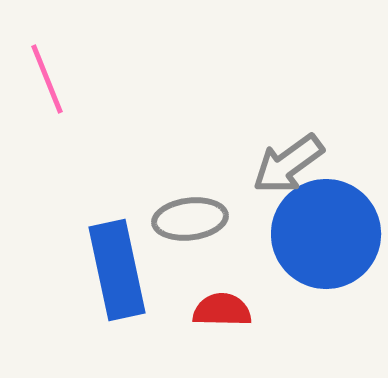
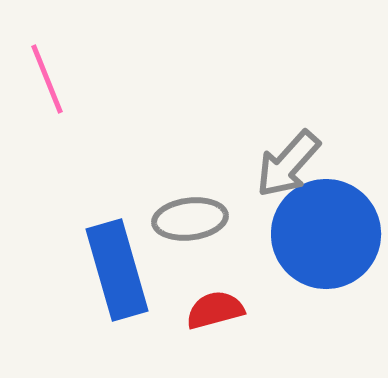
gray arrow: rotated 12 degrees counterclockwise
blue rectangle: rotated 4 degrees counterclockwise
red semicircle: moved 7 px left; rotated 16 degrees counterclockwise
